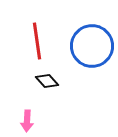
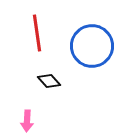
red line: moved 8 px up
black diamond: moved 2 px right
